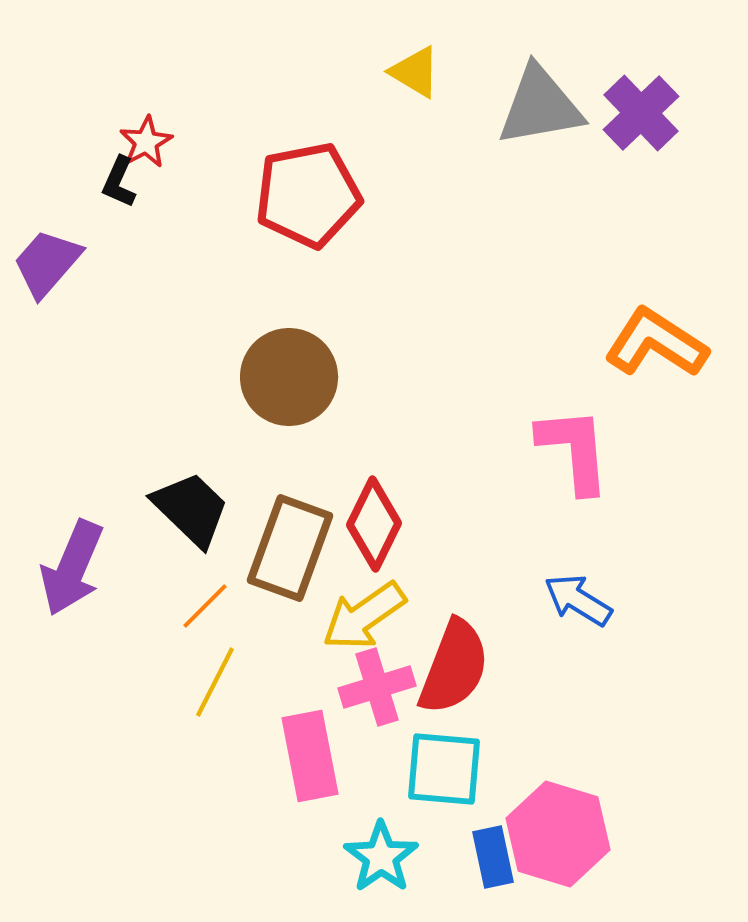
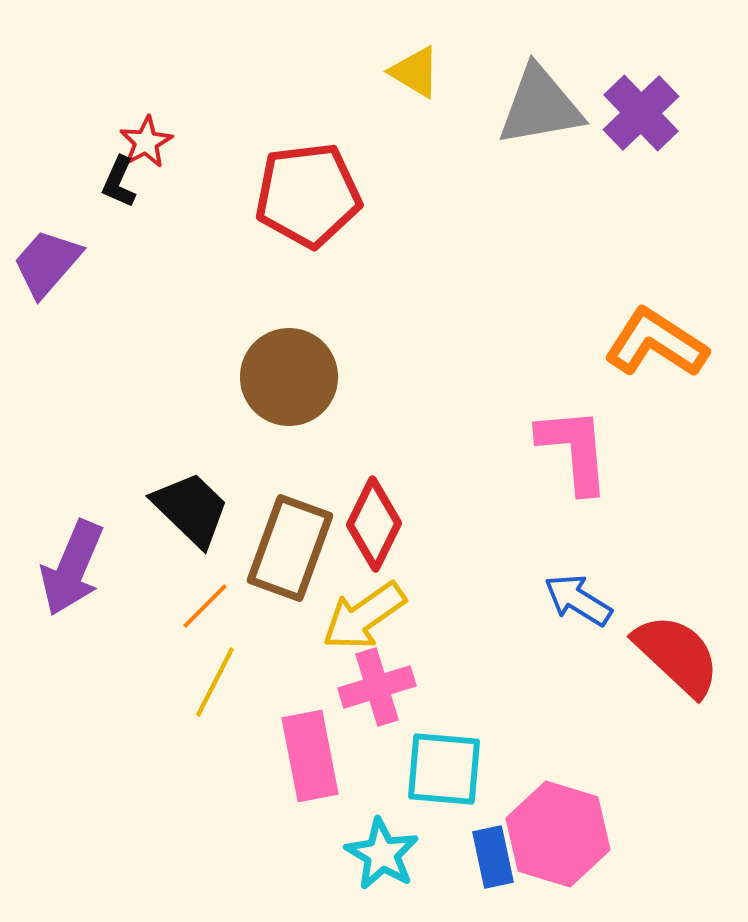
red pentagon: rotated 4 degrees clockwise
red semicircle: moved 223 px right, 12 px up; rotated 68 degrees counterclockwise
cyan star: moved 1 px right, 3 px up; rotated 6 degrees counterclockwise
